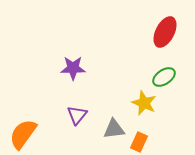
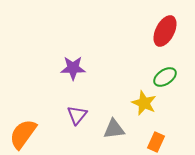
red ellipse: moved 1 px up
green ellipse: moved 1 px right
orange rectangle: moved 17 px right
